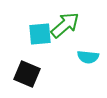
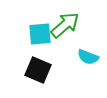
cyan semicircle: rotated 15 degrees clockwise
black square: moved 11 px right, 4 px up
